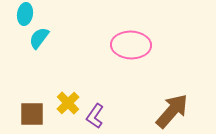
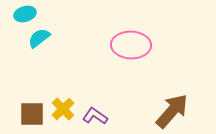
cyan ellipse: rotated 65 degrees clockwise
cyan semicircle: rotated 15 degrees clockwise
yellow cross: moved 5 px left, 6 px down
purple L-shape: rotated 90 degrees clockwise
